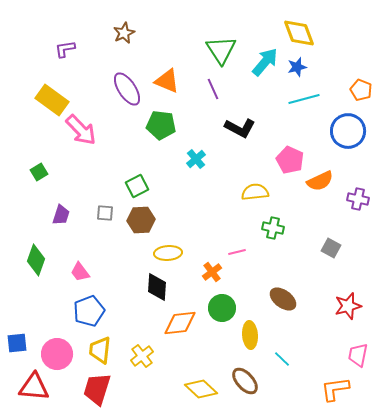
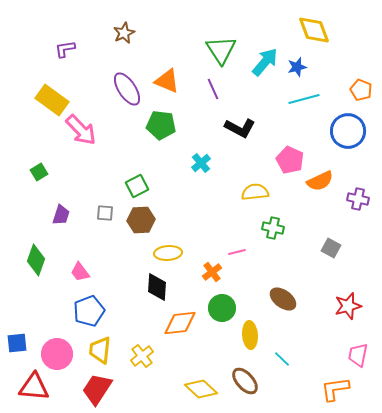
yellow diamond at (299, 33): moved 15 px right, 3 px up
cyan cross at (196, 159): moved 5 px right, 4 px down
red trapezoid at (97, 389): rotated 16 degrees clockwise
